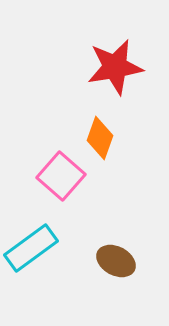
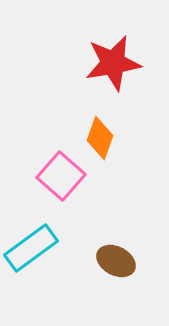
red star: moved 2 px left, 4 px up
